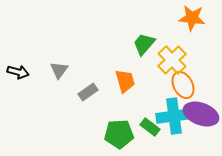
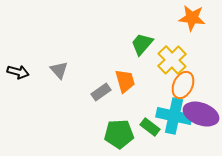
green trapezoid: moved 2 px left
gray triangle: rotated 18 degrees counterclockwise
orange ellipse: rotated 52 degrees clockwise
gray rectangle: moved 13 px right
cyan cross: rotated 20 degrees clockwise
